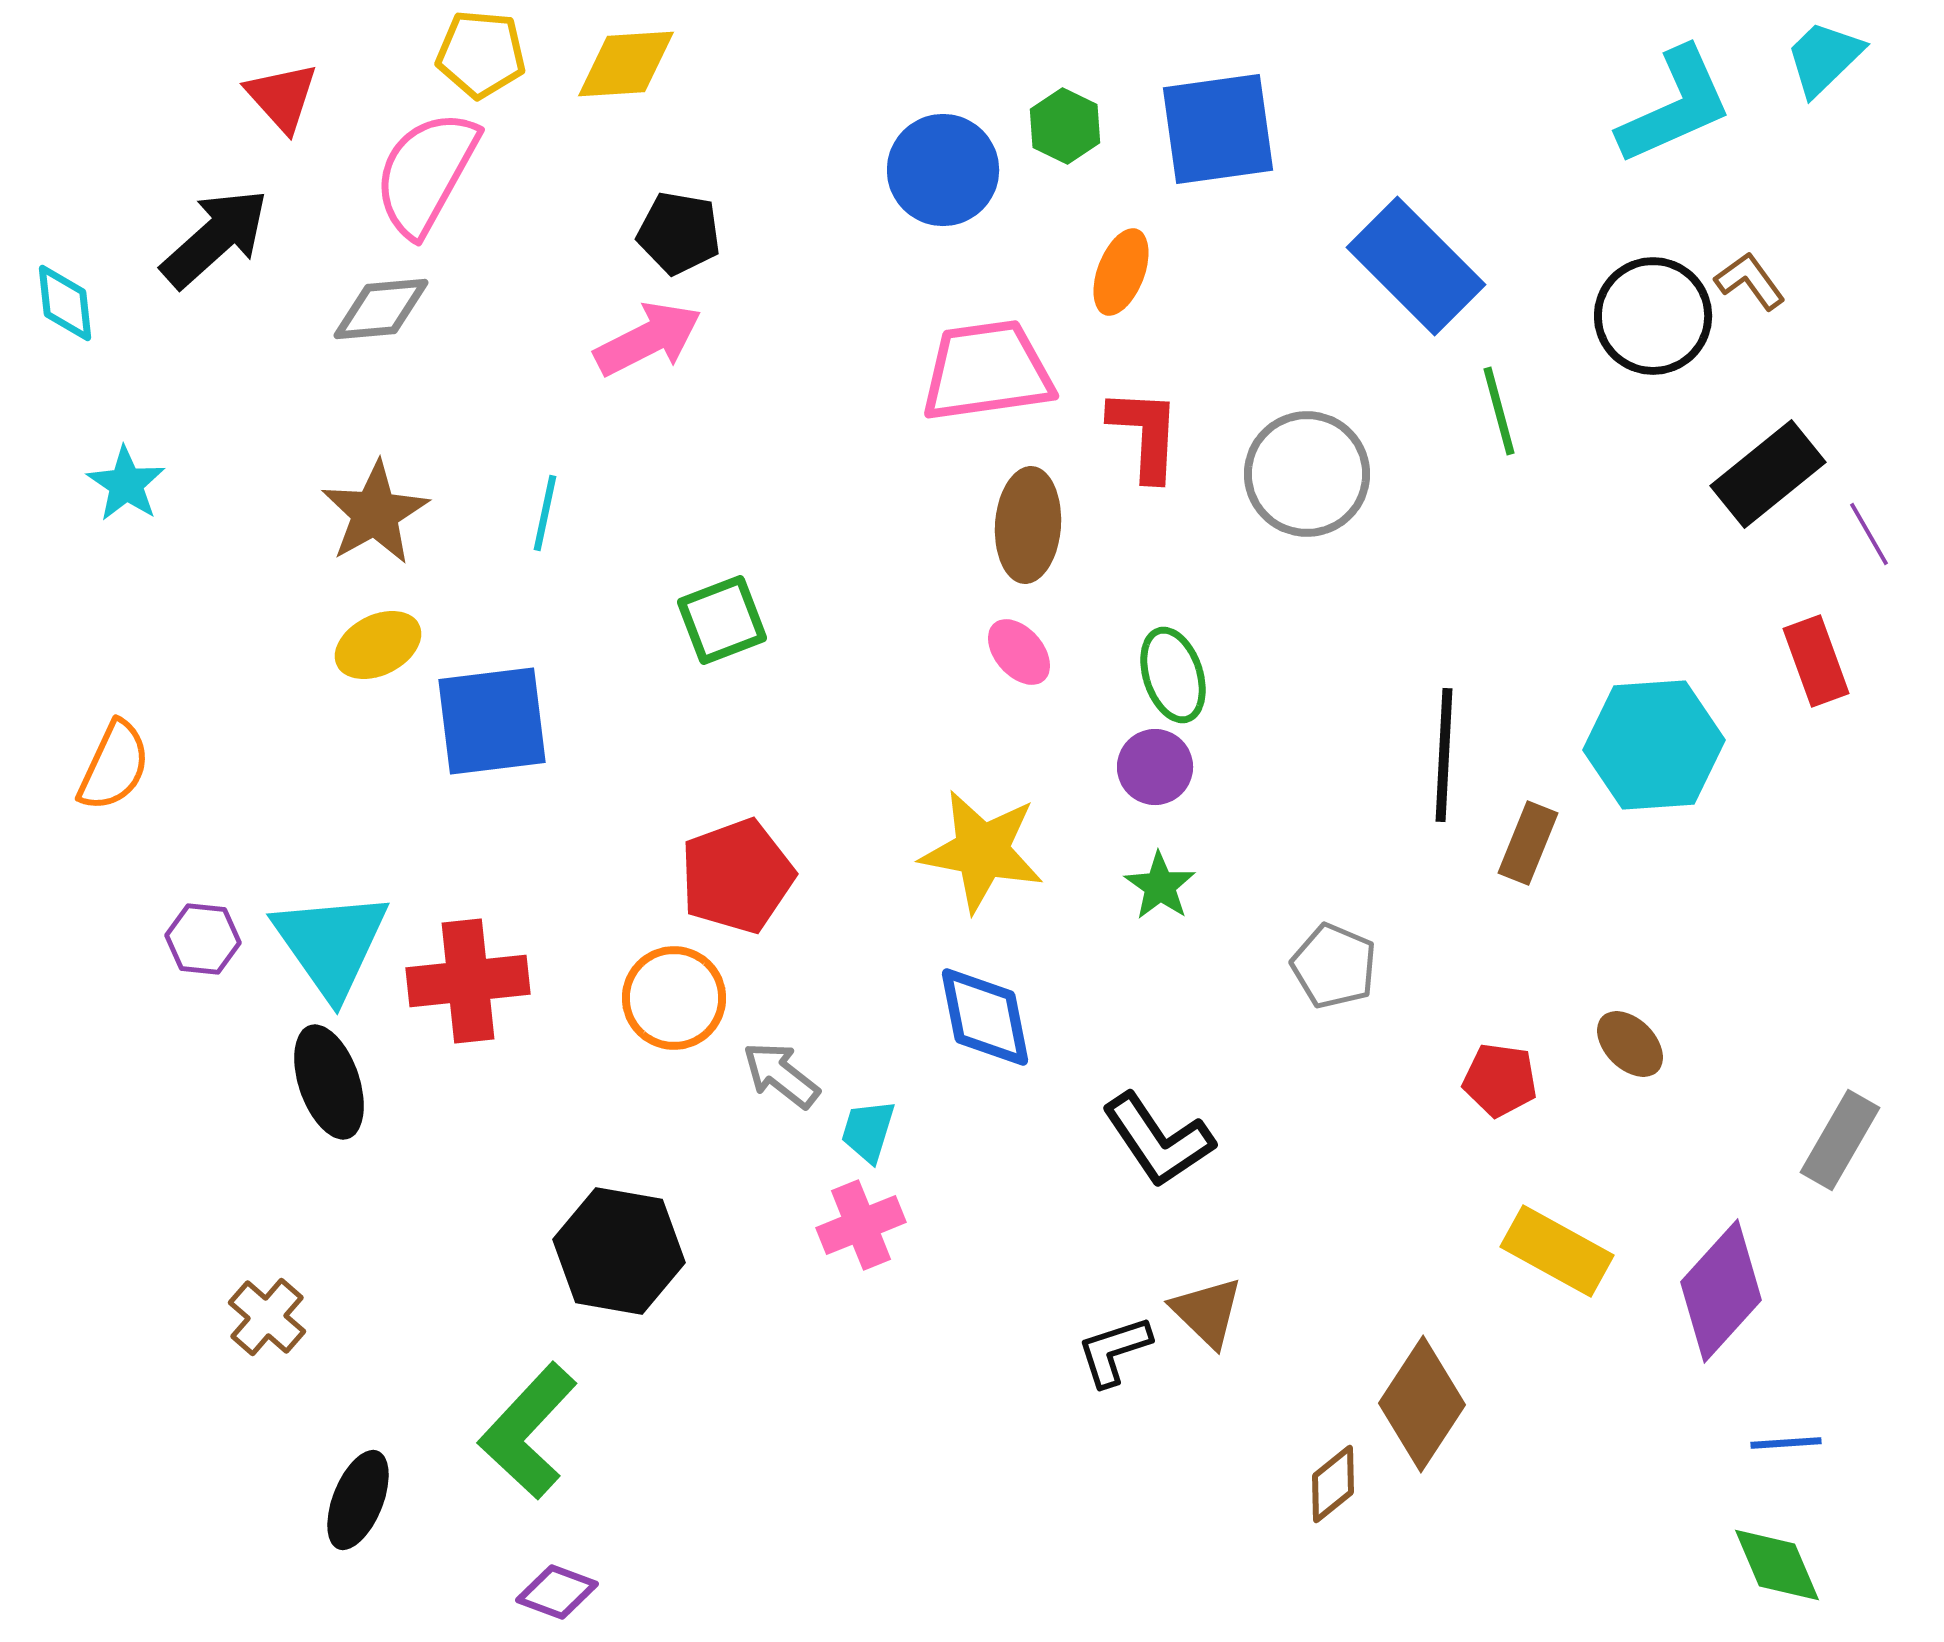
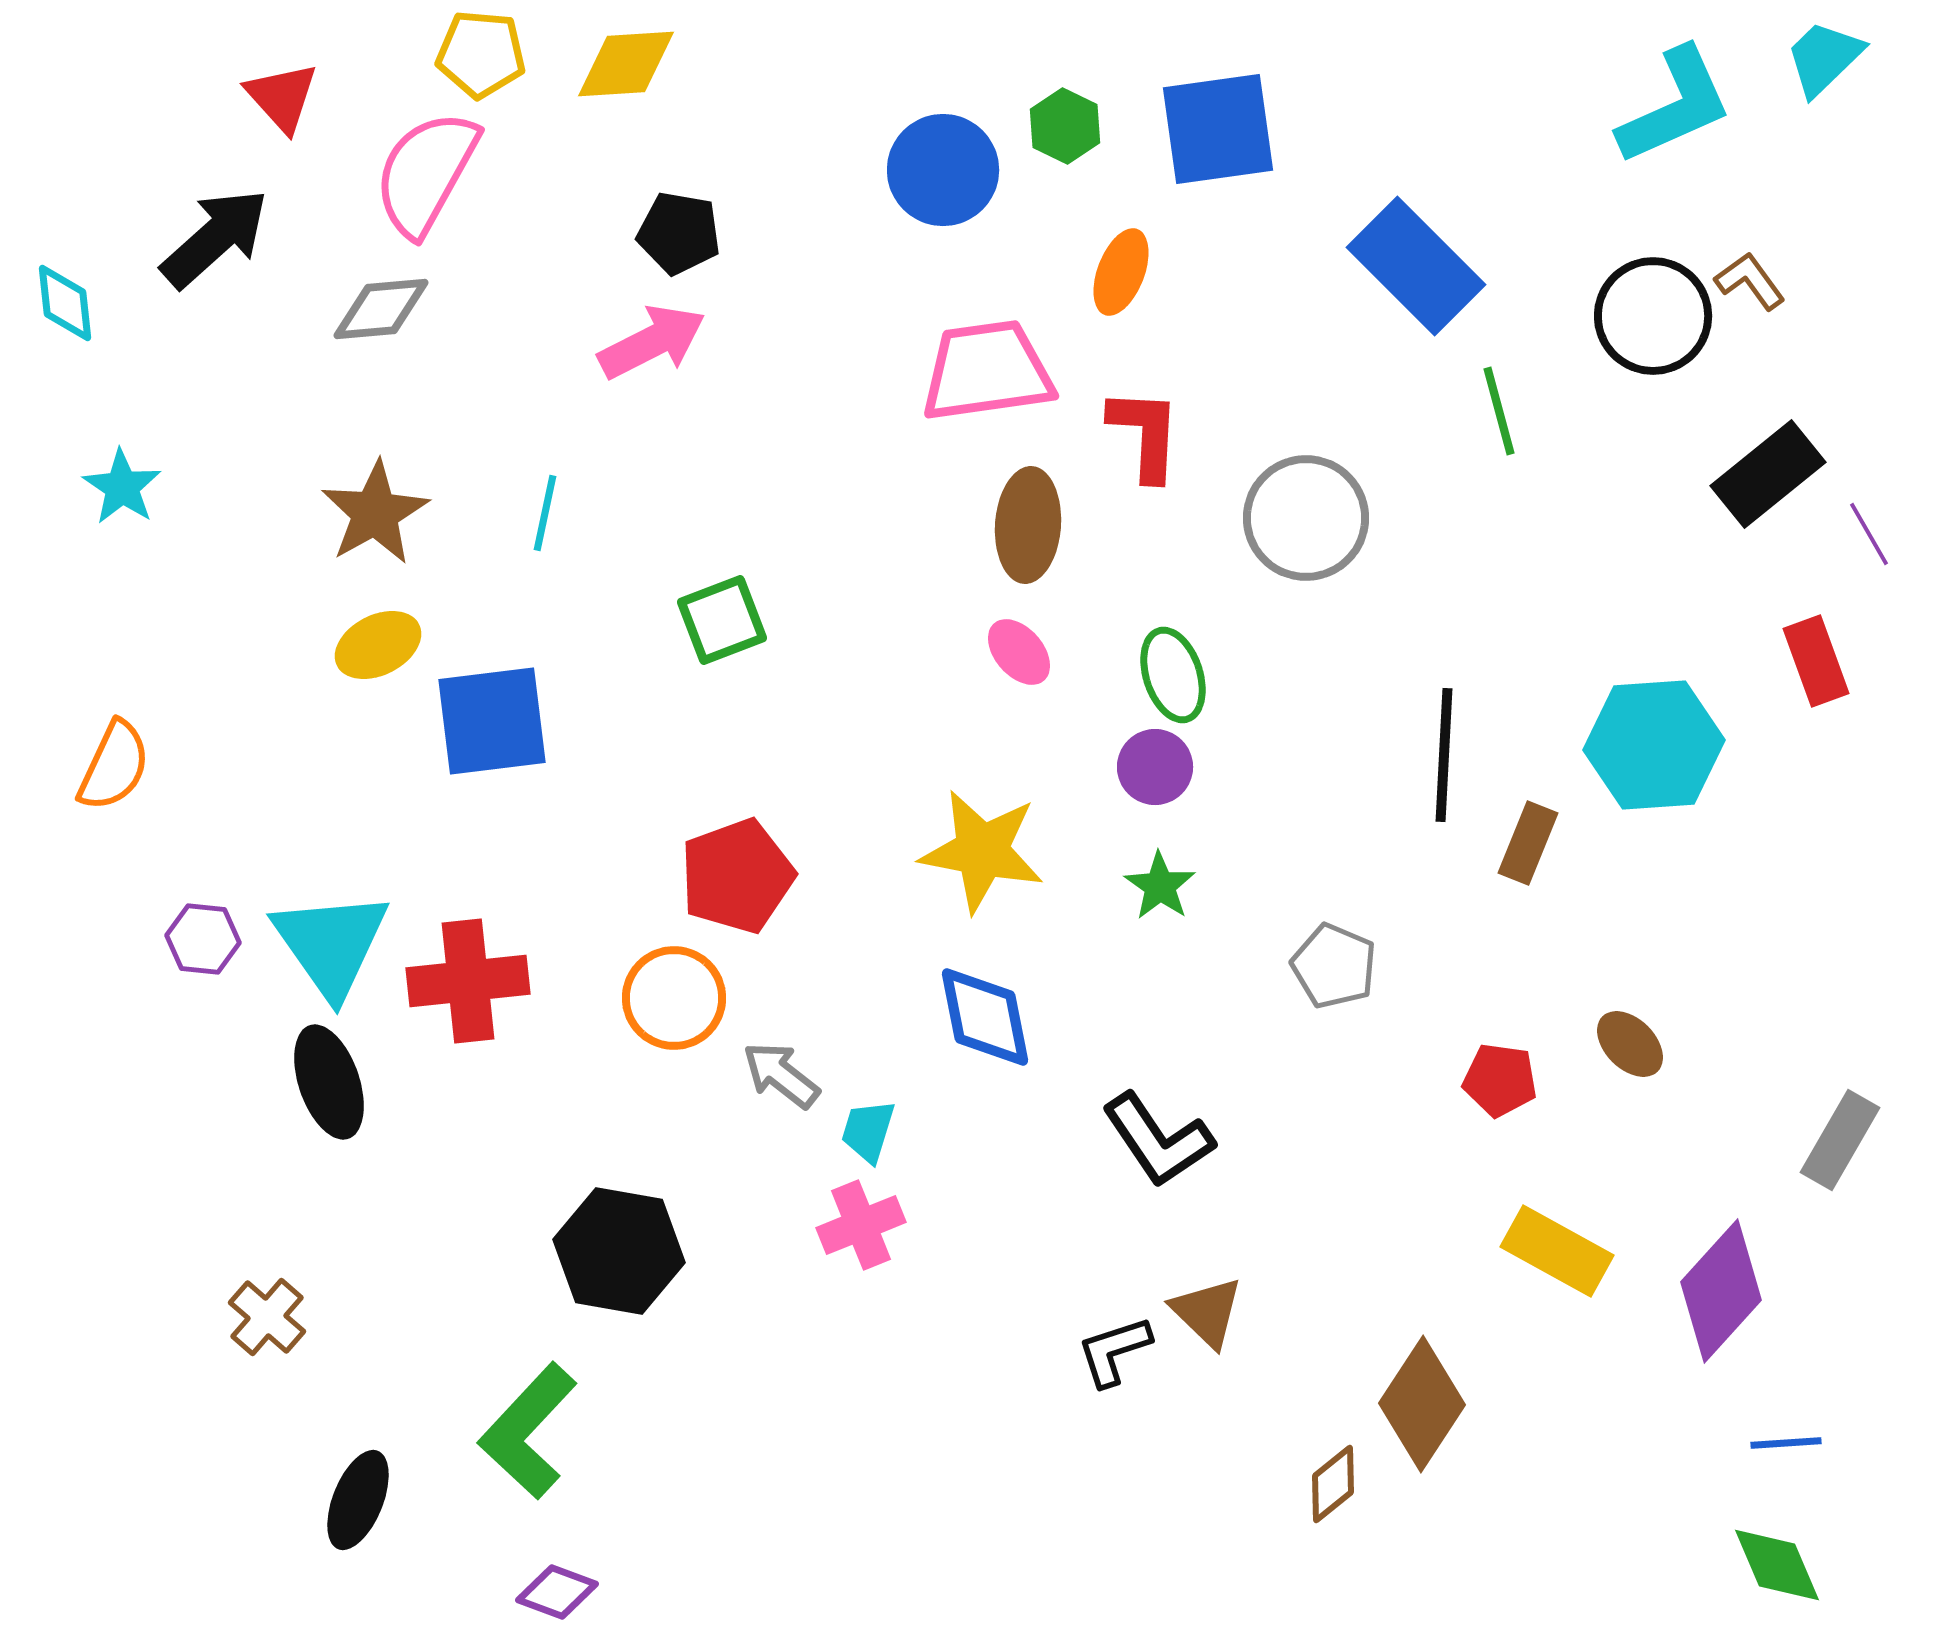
pink arrow at (648, 339): moved 4 px right, 3 px down
gray circle at (1307, 474): moved 1 px left, 44 px down
cyan star at (126, 484): moved 4 px left, 3 px down
